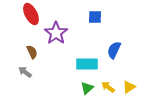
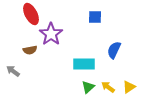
purple star: moved 5 px left, 1 px down
brown semicircle: moved 2 px left, 2 px up; rotated 104 degrees clockwise
cyan rectangle: moved 3 px left
gray arrow: moved 12 px left, 1 px up
green triangle: moved 1 px right, 1 px up
